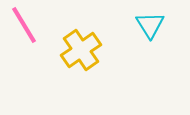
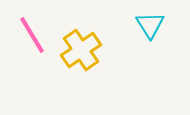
pink line: moved 8 px right, 10 px down
